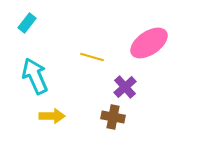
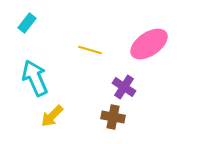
pink ellipse: moved 1 px down
yellow line: moved 2 px left, 7 px up
cyan arrow: moved 2 px down
purple cross: moved 1 px left; rotated 15 degrees counterclockwise
yellow arrow: rotated 135 degrees clockwise
